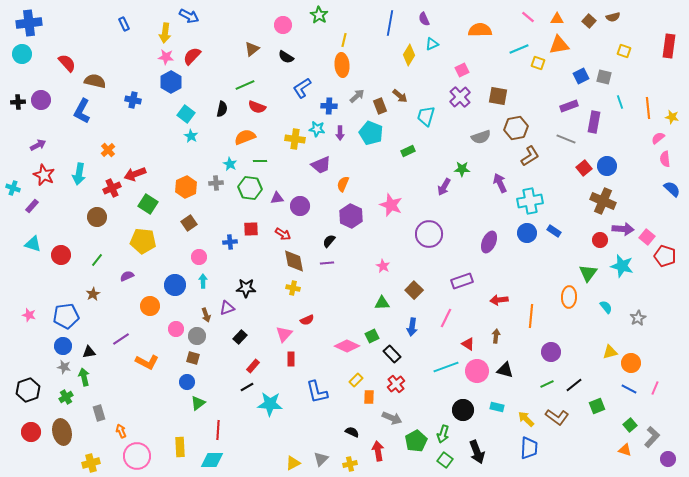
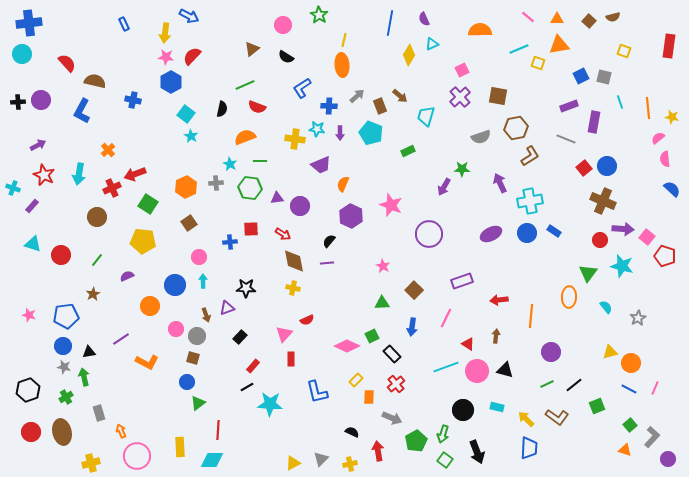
purple ellipse at (489, 242): moved 2 px right, 8 px up; rotated 40 degrees clockwise
